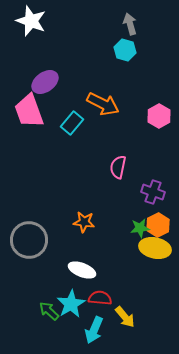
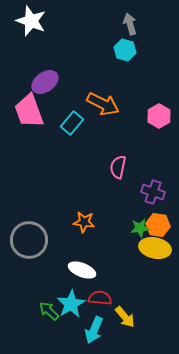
orange hexagon: rotated 25 degrees counterclockwise
